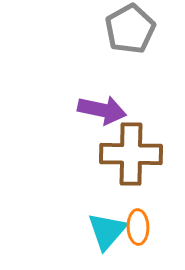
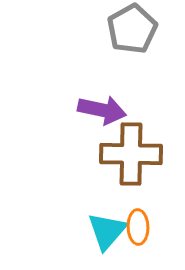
gray pentagon: moved 2 px right
